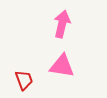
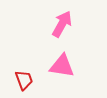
pink arrow: rotated 16 degrees clockwise
